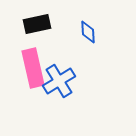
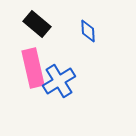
black rectangle: rotated 52 degrees clockwise
blue diamond: moved 1 px up
